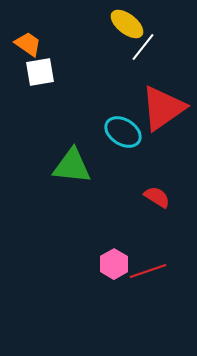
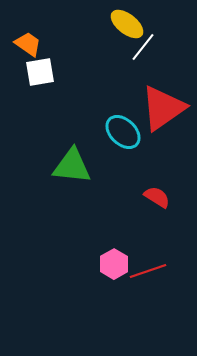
cyan ellipse: rotated 12 degrees clockwise
